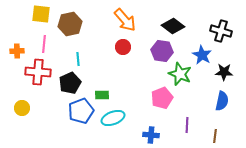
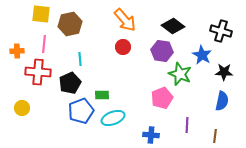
cyan line: moved 2 px right
